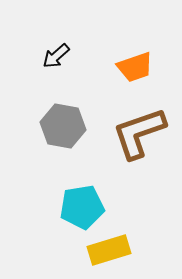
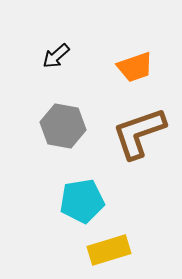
cyan pentagon: moved 6 px up
